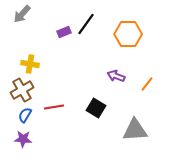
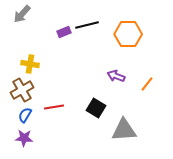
black line: moved 1 px right, 1 px down; rotated 40 degrees clockwise
gray triangle: moved 11 px left
purple star: moved 1 px right, 1 px up
